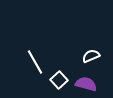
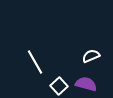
white square: moved 6 px down
